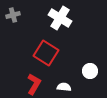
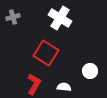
gray cross: moved 2 px down
